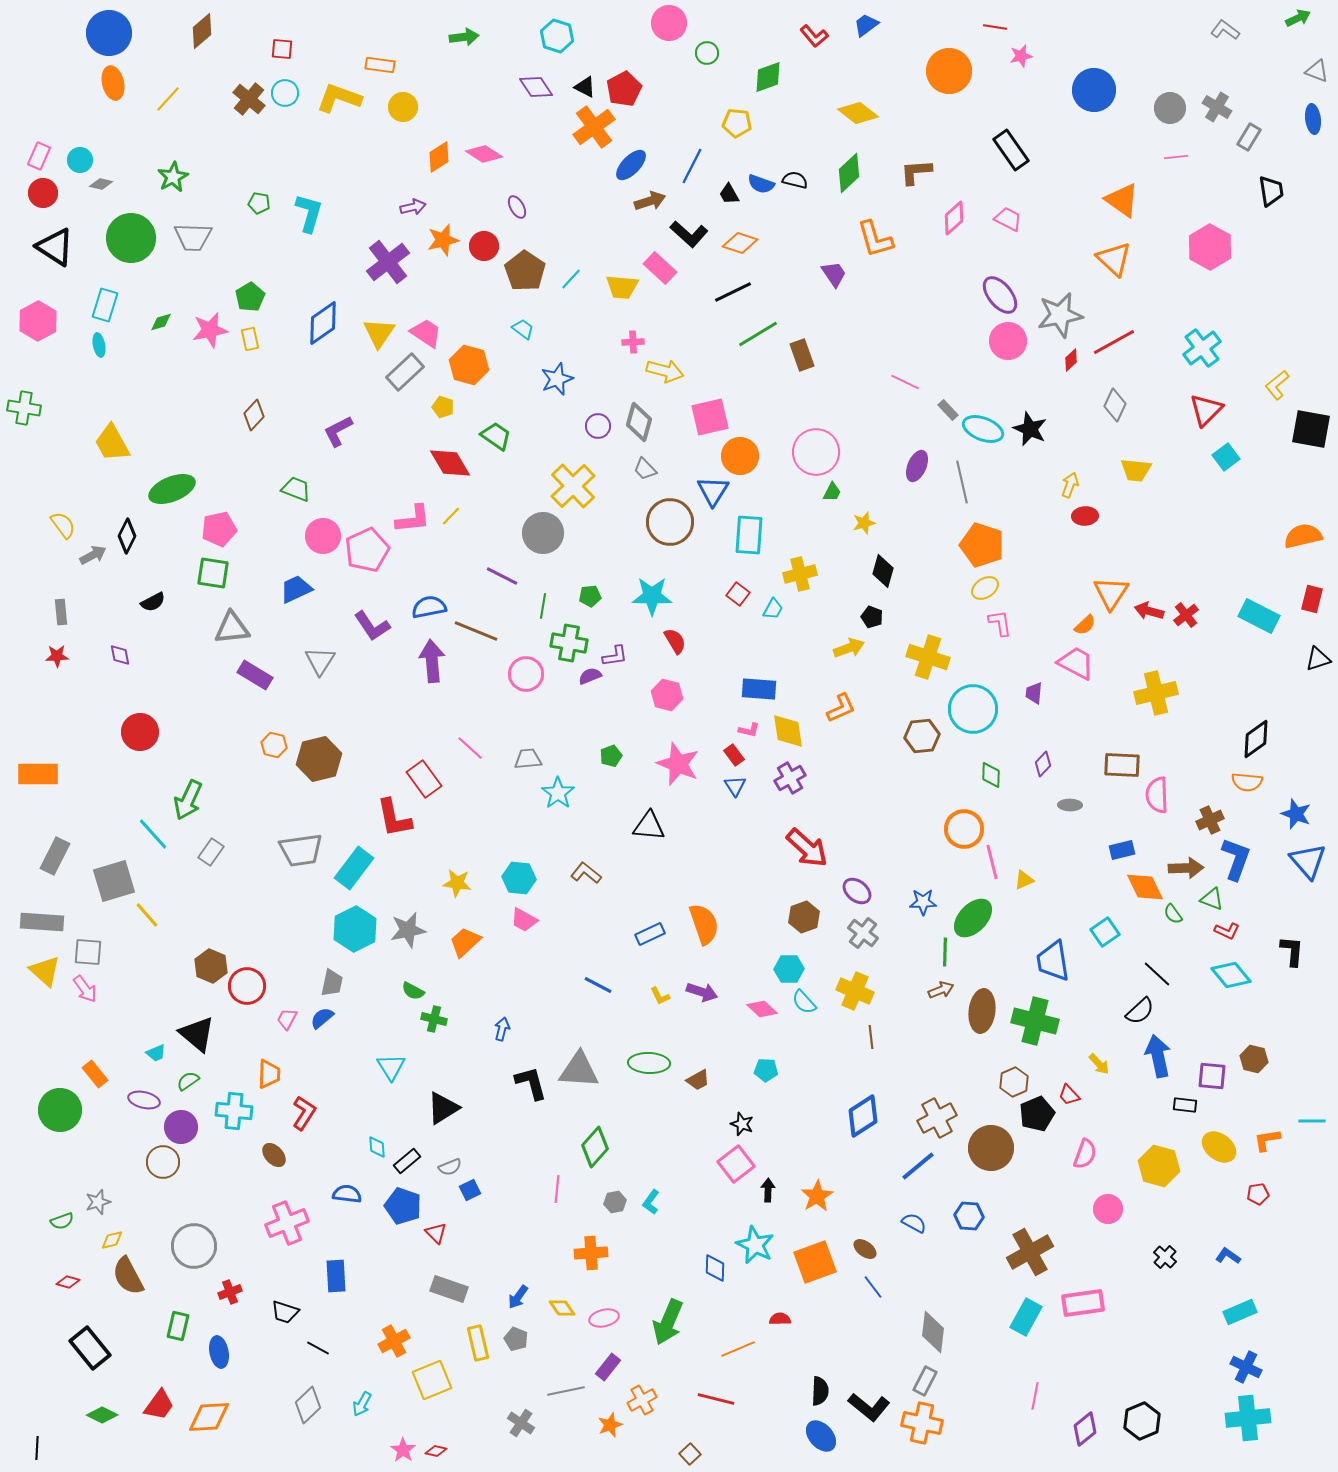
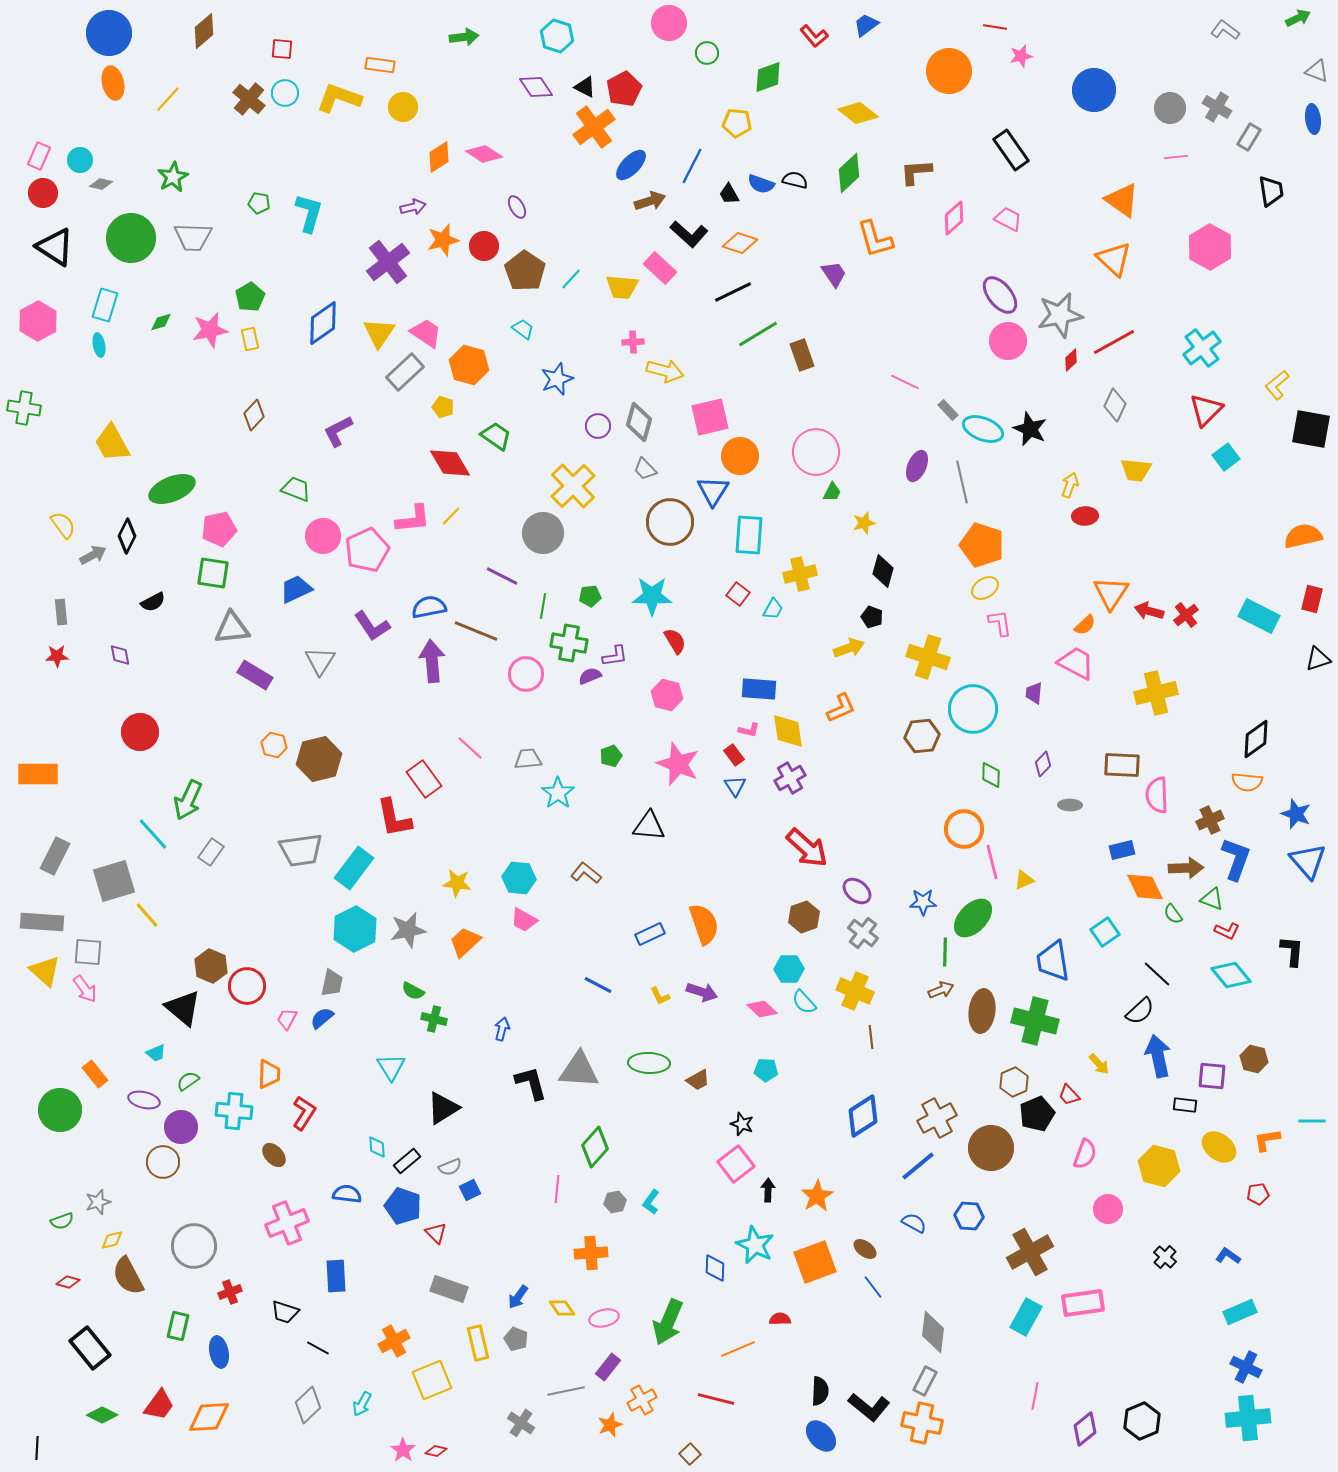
brown diamond at (202, 31): moved 2 px right
black triangle at (197, 1034): moved 14 px left, 26 px up
